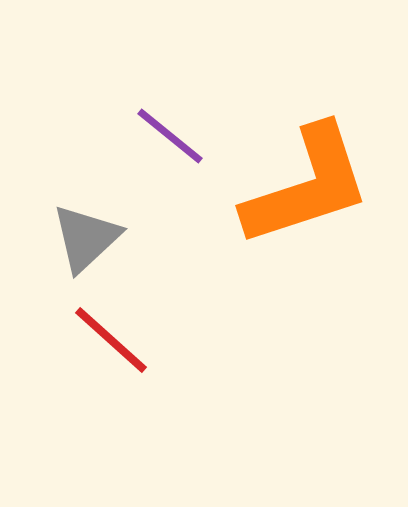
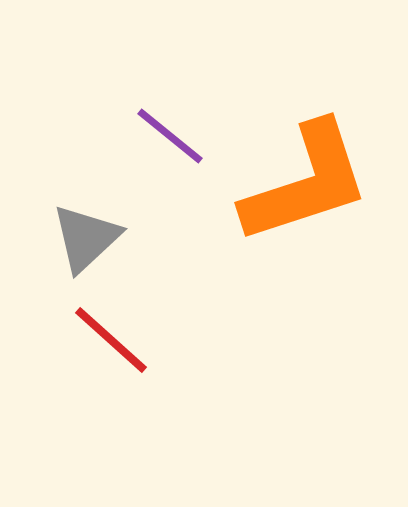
orange L-shape: moved 1 px left, 3 px up
